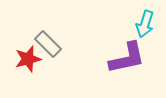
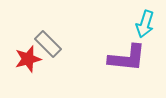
purple L-shape: rotated 18 degrees clockwise
